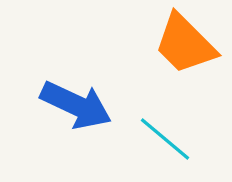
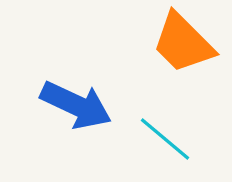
orange trapezoid: moved 2 px left, 1 px up
